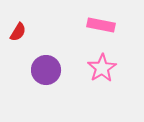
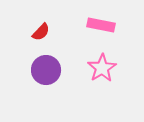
red semicircle: moved 23 px right; rotated 12 degrees clockwise
